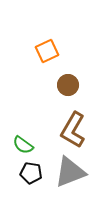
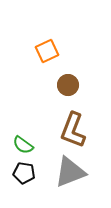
brown L-shape: rotated 9 degrees counterclockwise
black pentagon: moved 7 px left
